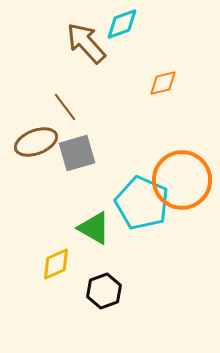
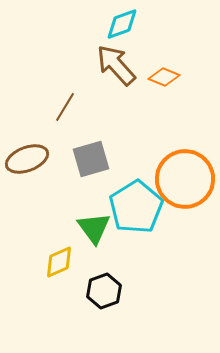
brown arrow: moved 30 px right, 22 px down
orange diamond: moved 1 px right, 6 px up; rotated 36 degrees clockwise
brown line: rotated 68 degrees clockwise
brown ellipse: moved 9 px left, 17 px down
gray square: moved 14 px right, 6 px down
orange circle: moved 3 px right, 1 px up
cyan pentagon: moved 6 px left, 4 px down; rotated 16 degrees clockwise
green triangle: rotated 24 degrees clockwise
yellow diamond: moved 3 px right, 2 px up
